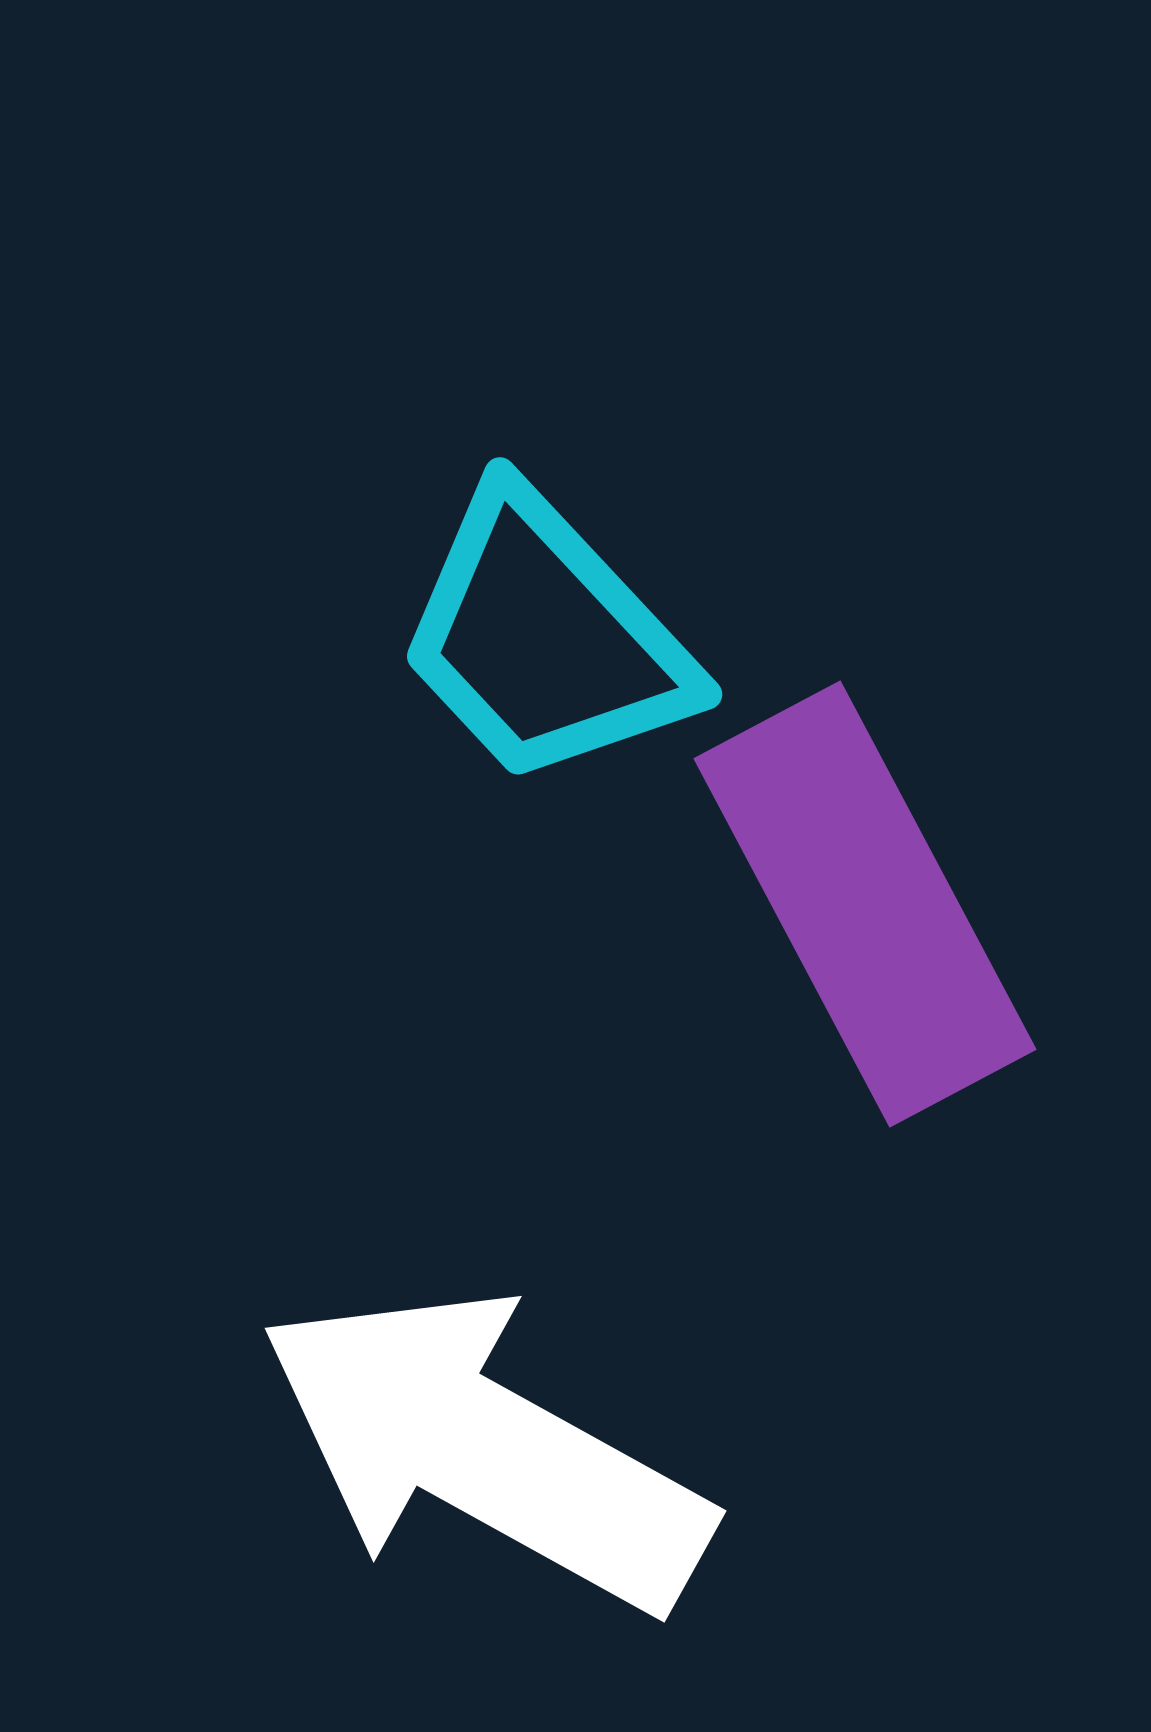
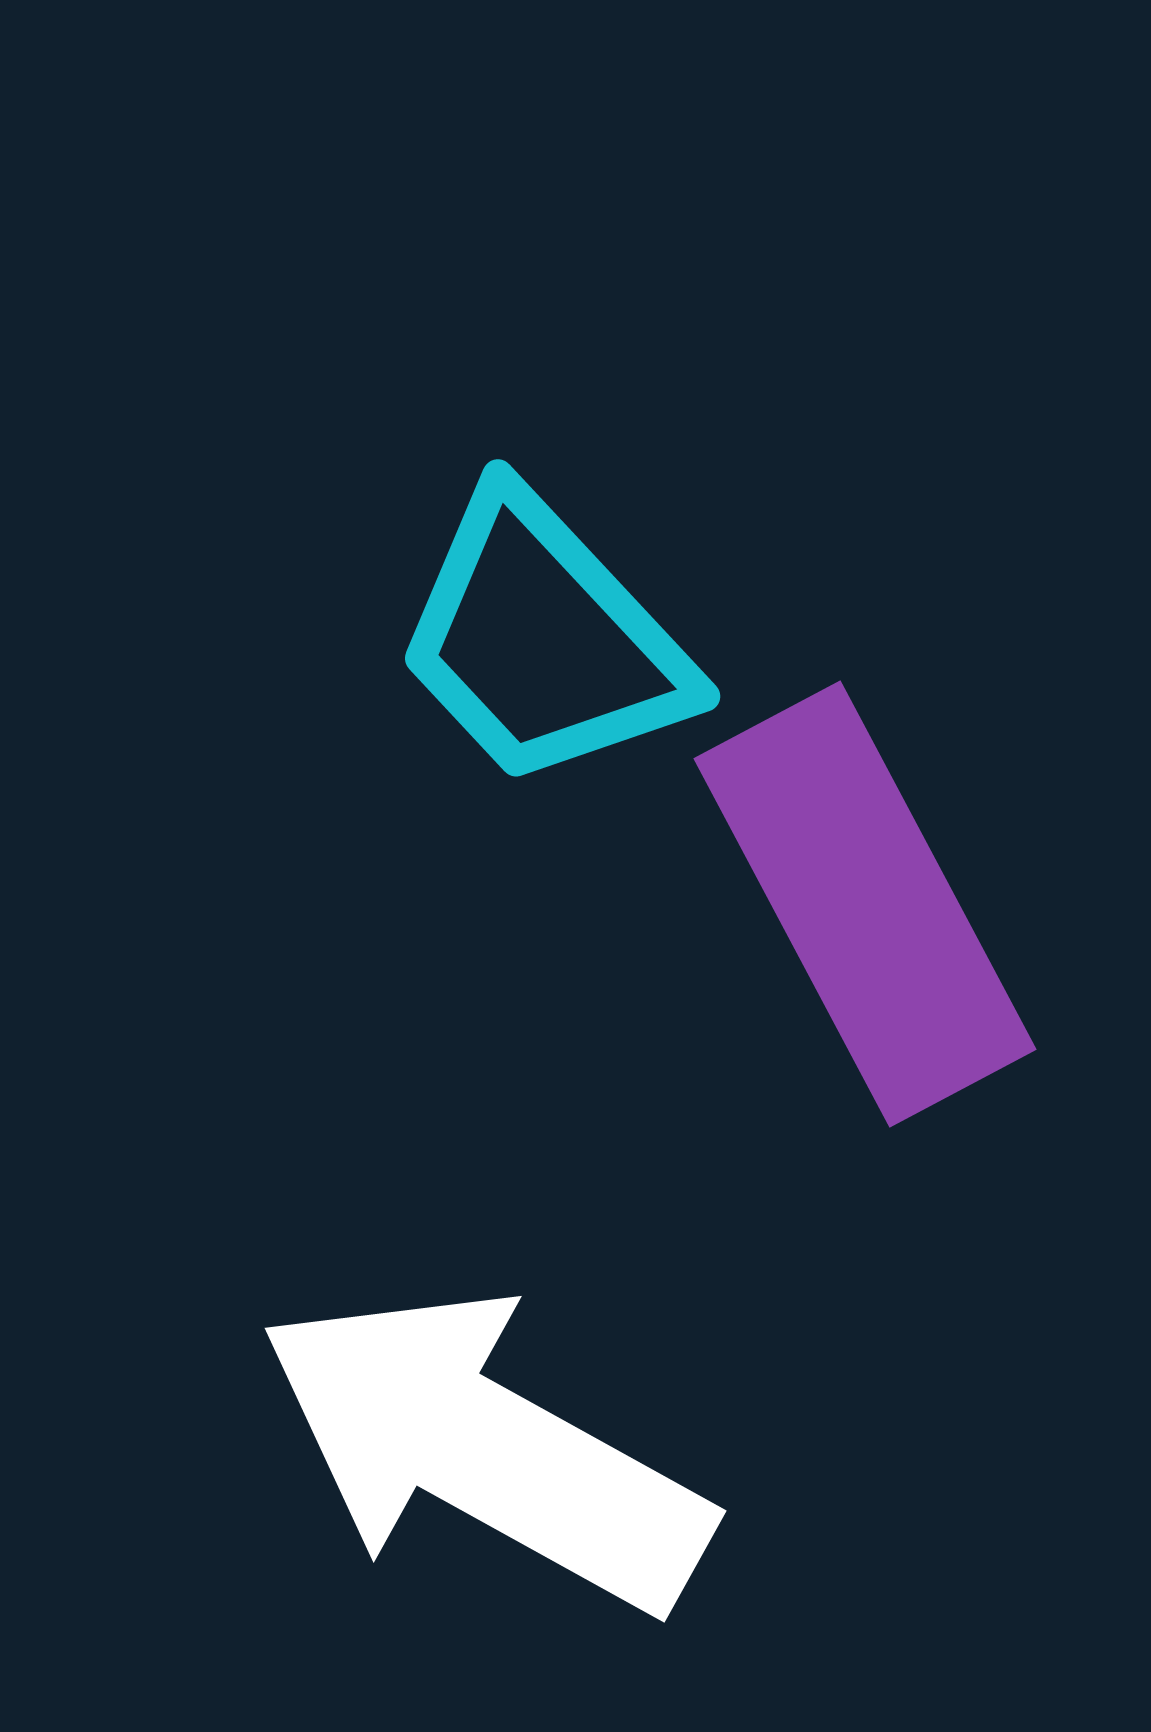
cyan trapezoid: moved 2 px left, 2 px down
